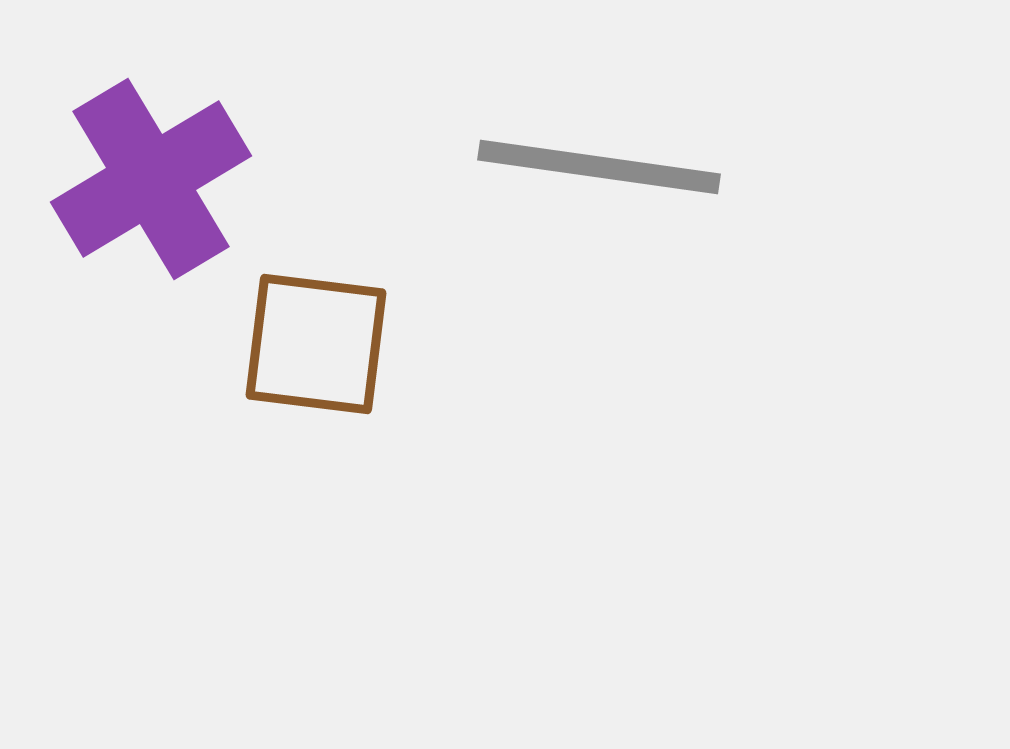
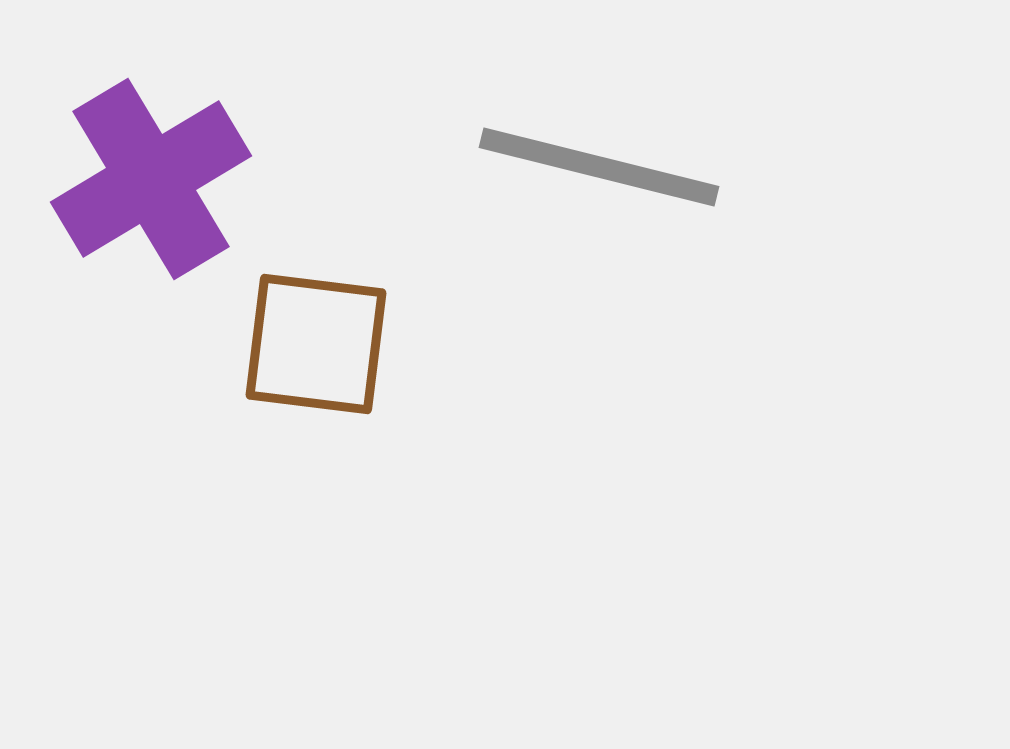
gray line: rotated 6 degrees clockwise
